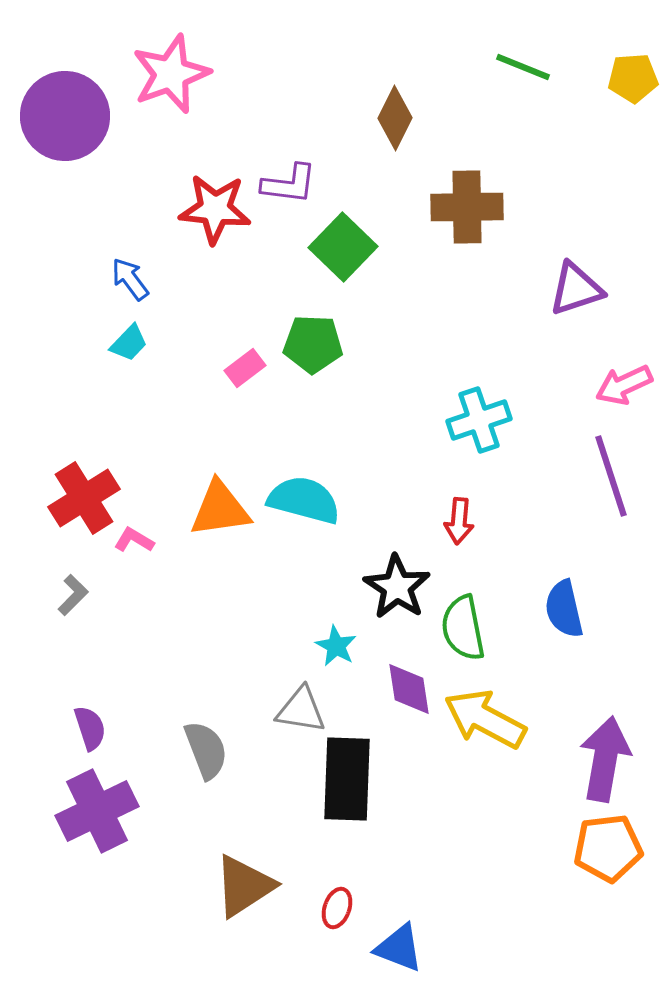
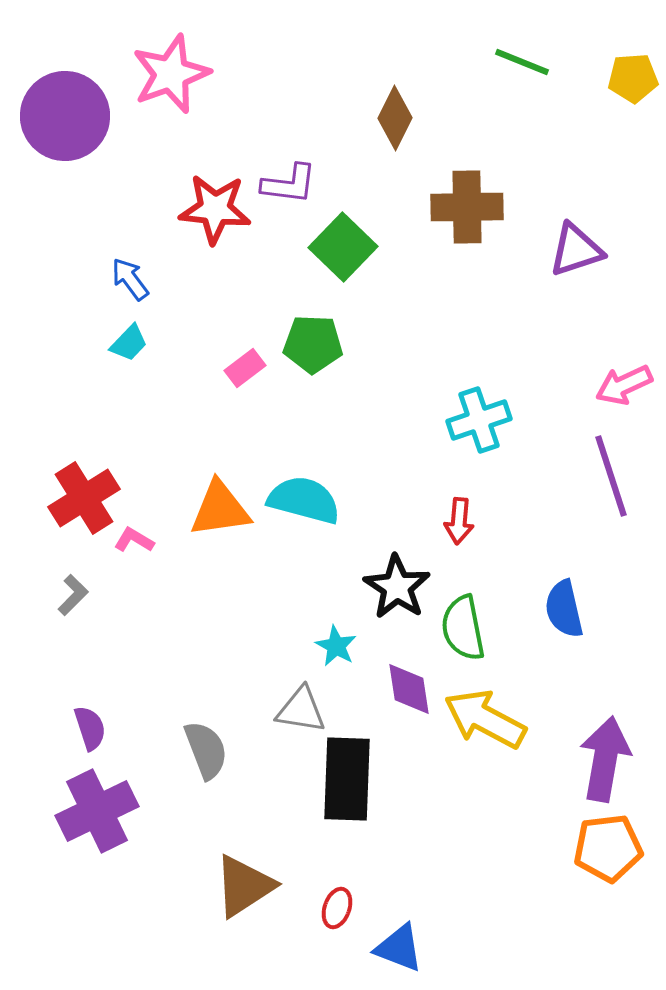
green line: moved 1 px left, 5 px up
purple triangle: moved 39 px up
